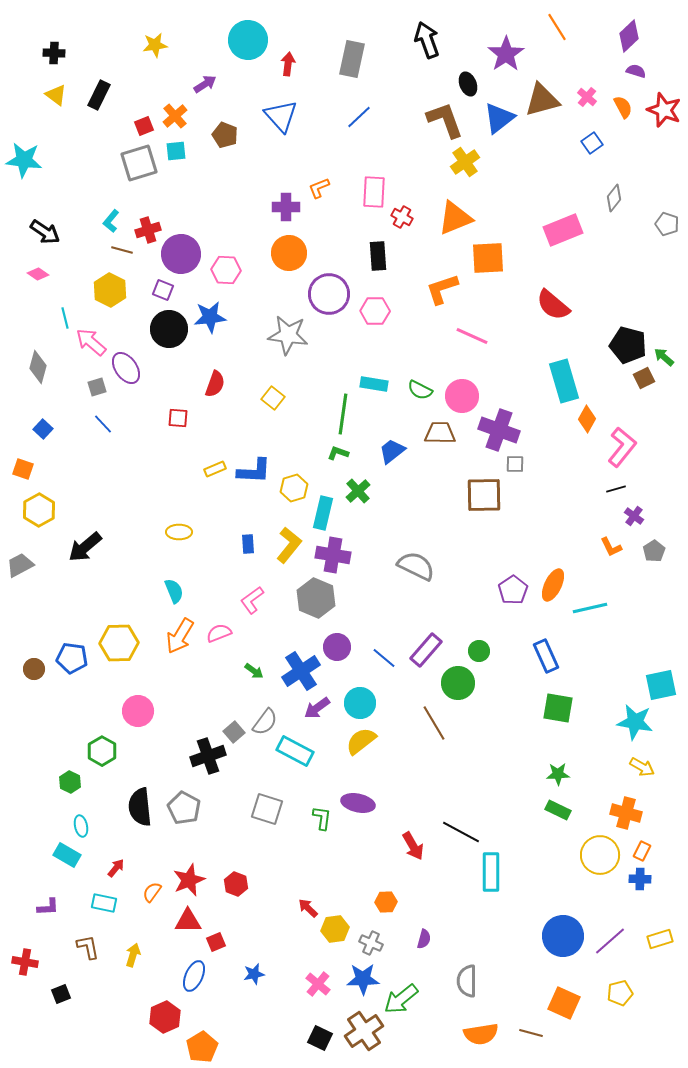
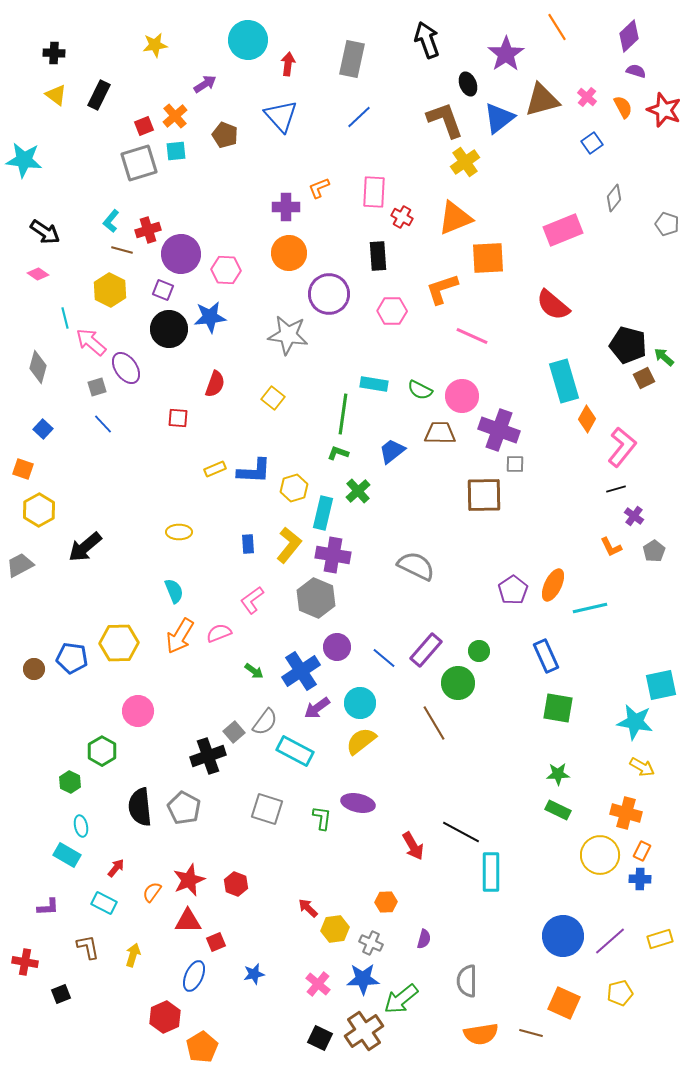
pink hexagon at (375, 311): moved 17 px right
cyan rectangle at (104, 903): rotated 15 degrees clockwise
